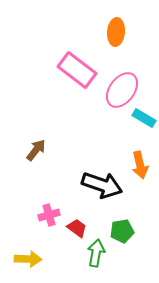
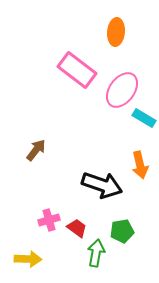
pink cross: moved 5 px down
